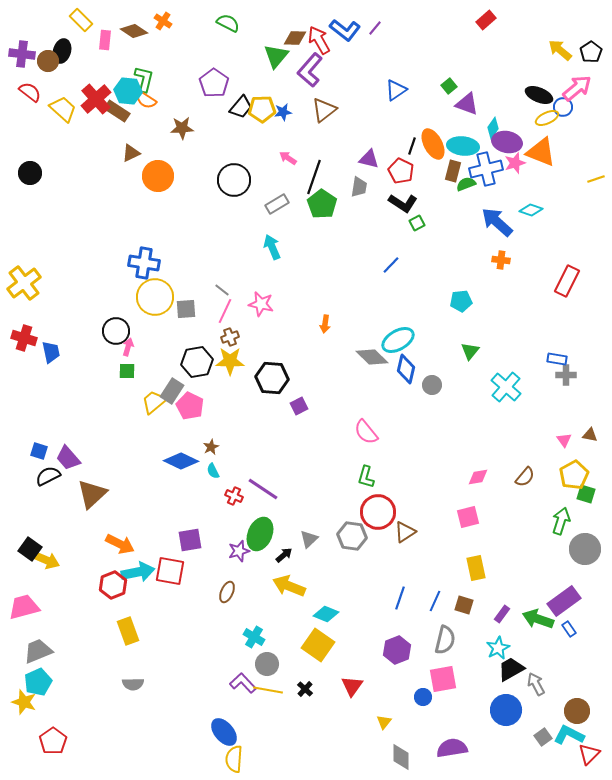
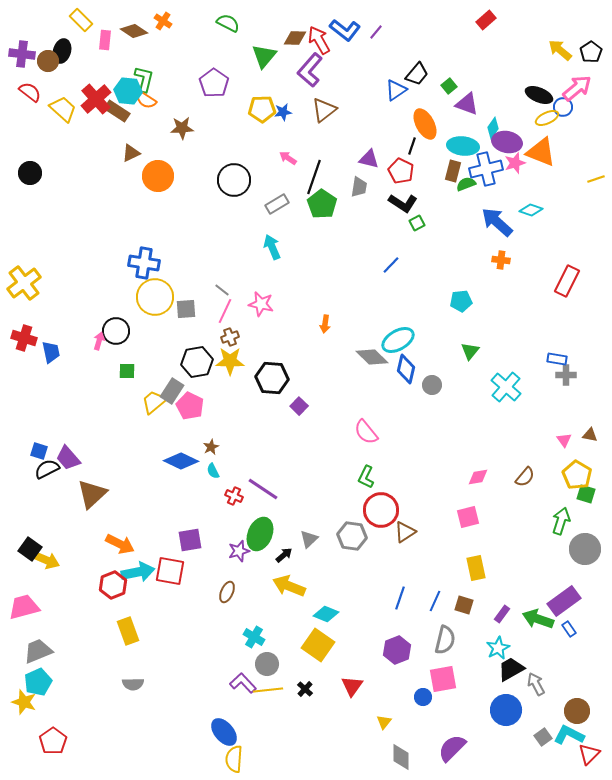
purple line at (375, 28): moved 1 px right, 4 px down
green triangle at (276, 56): moved 12 px left
black trapezoid at (241, 107): moved 176 px right, 33 px up
orange ellipse at (433, 144): moved 8 px left, 20 px up
pink arrow at (128, 347): moved 29 px left, 6 px up
purple square at (299, 406): rotated 18 degrees counterclockwise
yellow pentagon at (574, 475): moved 3 px right; rotated 12 degrees counterclockwise
black semicircle at (48, 476): moved 1 px left, 7 px up
green L-shape at (366, 477): rotated 10 degrees clockwise
red circle at (378, 512): moved 3 px right, 2 px up
yellow line at (268, 690): rotated 16 degrees counterclockwise
purple semicircle at (452, 748): rotated 36 degrees counterclockwise
